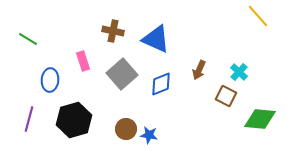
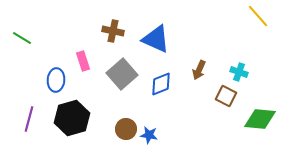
green line: moved 6 px left, 1 px up
cyan cross: rotated 24 degrees counterclockwise
blue ellipse: moved 6 px right
black hexagon: moved 2 px left, 2 px up
